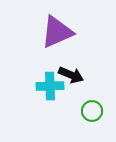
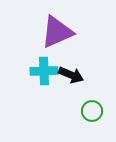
cyan cross: moved 6 px left, 15 px up
